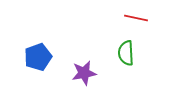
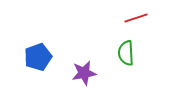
red line: rotated 30 degrees counterclockwise
